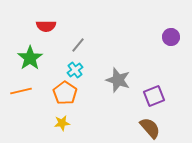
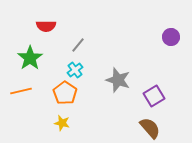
purple square: rotated 10 degrees counterclockwise
yellow star: rotated 21 degrees clockwise
